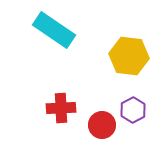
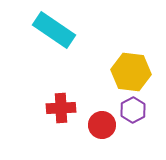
yellow hexagon: moved 2 px right, 16 px down
